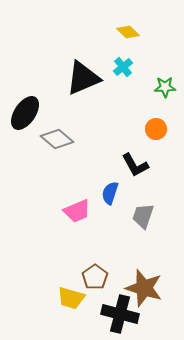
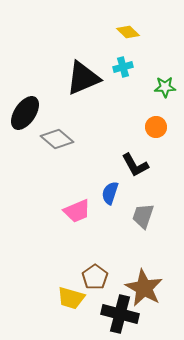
cyan cross: rotated 24 degrees clockwise
orange circle: moved 2 px up
brown star: rotated 12 degrees clockwise
